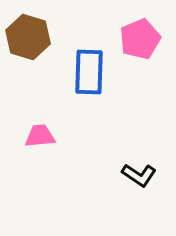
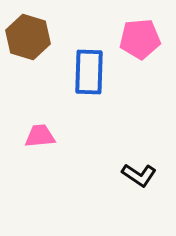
pink pentagon: rotated 18 degrees clockwise
